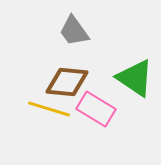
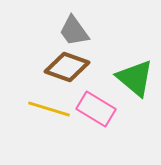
green triangle: rotated 6 degrees clockwise
brown diamond: moved 15 px up; rotated 15 degrees clockwise
